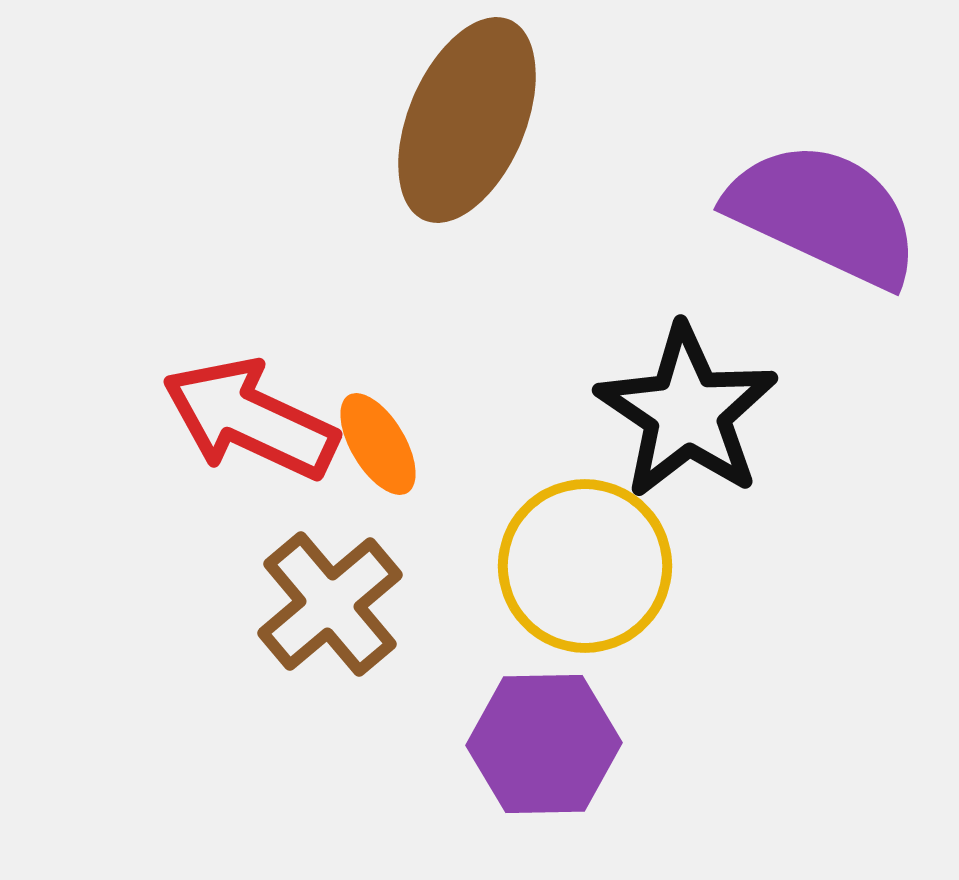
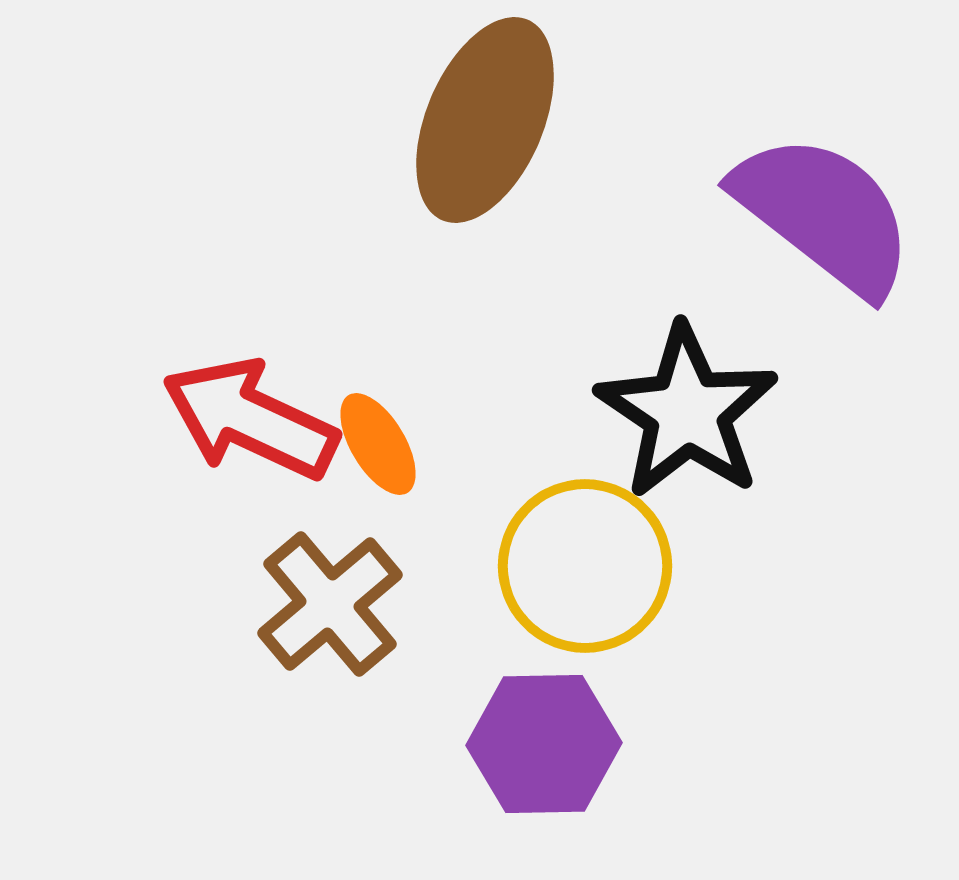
brown ellipse: moved 18 px right
purple semicircle: rotated 13 degrees clockwise
